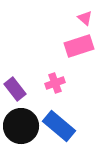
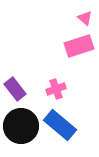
pink cross: moved 1 px right, 6 px down
blue rectangle: moved 1 px right, 1 px up
